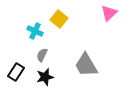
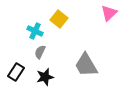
gray semicircle: moved 2 px left, 3 px up
